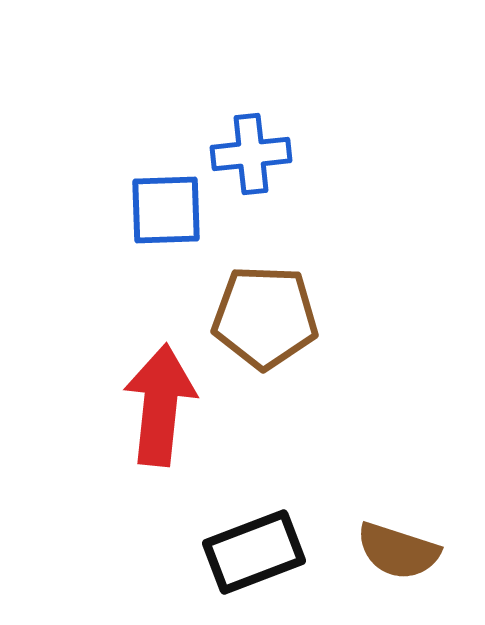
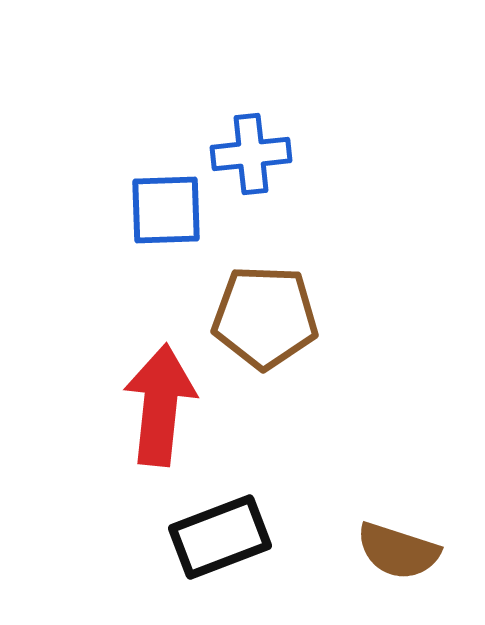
black rectangle: moved 34 px left, 15 px up
